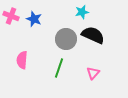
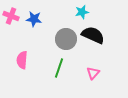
blue star: rotated 14 degrees counterclockwise
